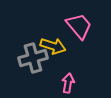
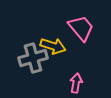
pink trapezoid: moved 2 px right, 2 px down
pink arrow: moved 8 px right
